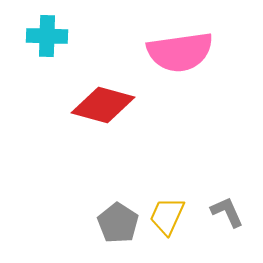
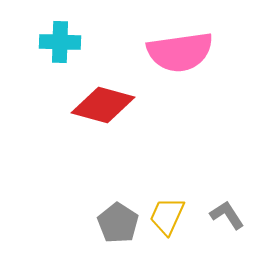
cyan cross: moved 13 px right, 6 px down
gray L-shape: moved 3 px down; rotated 9 degrees counterclockwise
